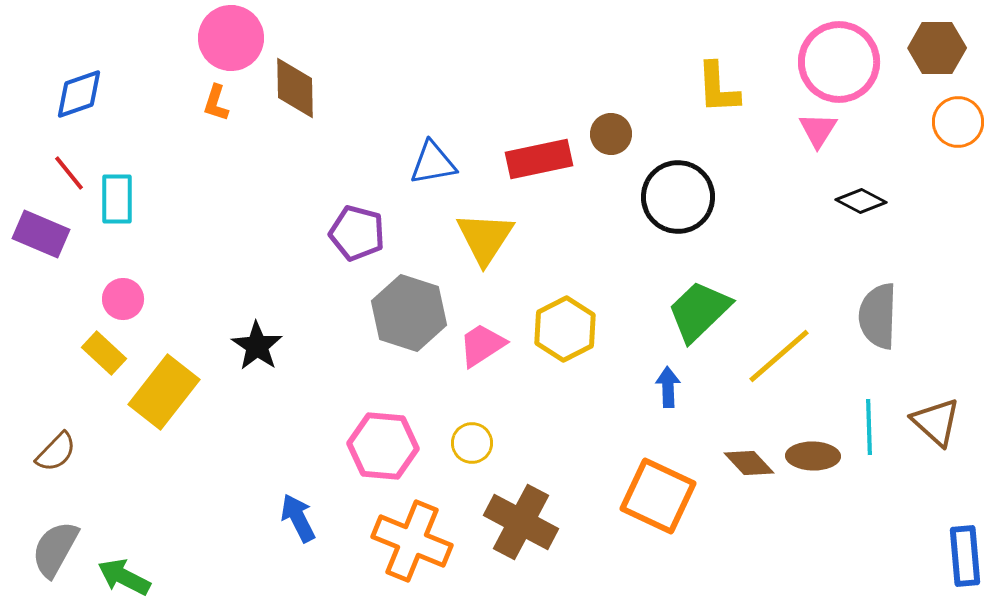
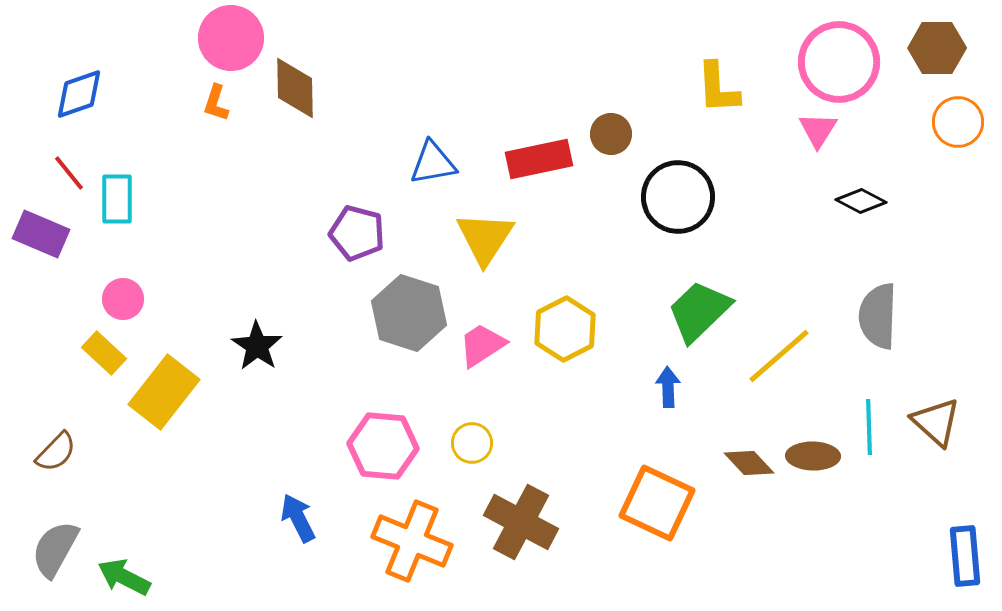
orange square at (658, 496): moved 1 px left, 7 px down
